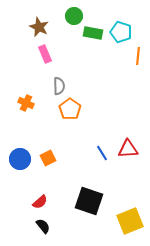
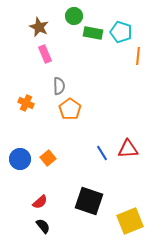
orange square: rotated 14 degrees counterclockwise
